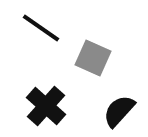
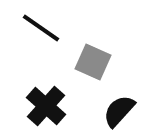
gray square: moved 4 px down
